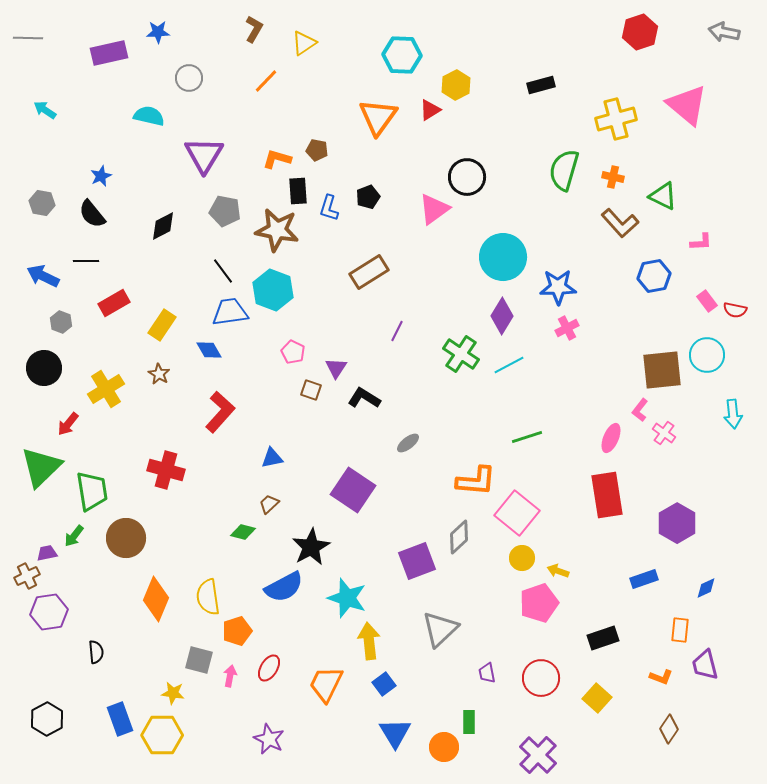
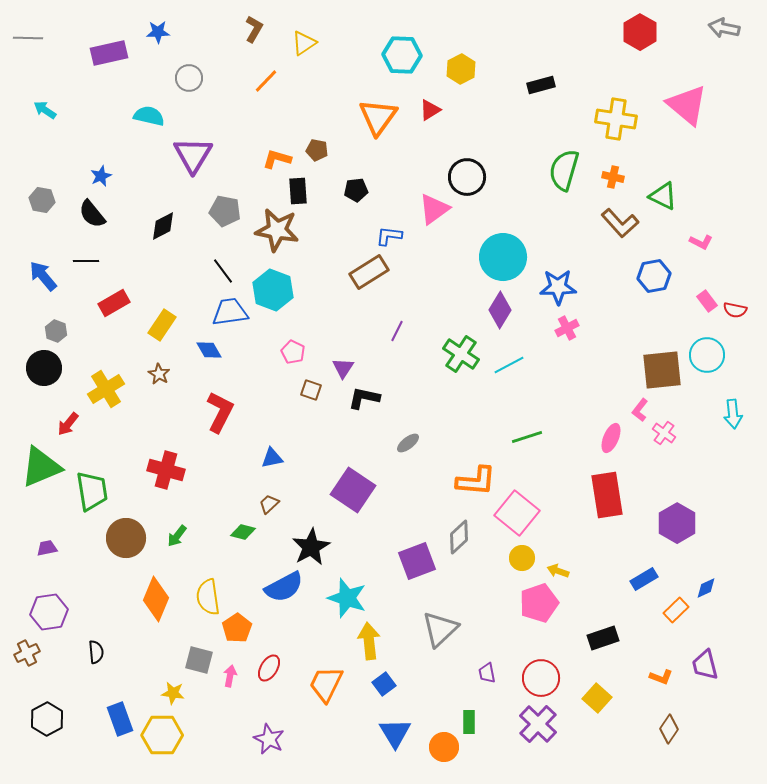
red hexagon at (640, 32): rotated 12 degrees counterclockwise
gray arrow at (724, 32): moved 4 px up
yellow hexagon at (456, 85): moved 5 px right, 16 px up
yellow cross at (616, 119): rotated 24 degrees clockwise
purple triangle at (204, 155): moved 11 px left
black pentagon at (368, 197): moved 12 px left, 7 px up; rotated 15 degrees clockwise
gray hexagon at (42, 203): moved 3 px up
blue L-shape at (329, 208): moved 60 px right, 28 px down; rotated 80 degrees clockwise
pink L-shape at (701, 242): rotated 30 degrees clockwise
blue arrow at (43, 276): rotated 24 degrees clockwise
purple diamond at (502, 316): moved 2 px left, 6 px up
gray hexagon at (61, 322): moved 5 px left, 9 px down
purple triangle at (336, 368): moved 7 px right
black L-shape at (364, 398): rotated 20 degrees counterclockwise
red L-shape at (220, 412): rotated 15 degrees counterclockwise
green triangle at (41, 467): rotated 21 degrees clockwise
green arrow at (74, 536): moved 103 px right
purple trapezoid at (47, 553): moved 5 px up
brown cross at (27, 576): moved 77 px down
blue rectangle at (644, 579): rotated 12 degrees counterclockwise
orange rectangle at (680, 630): moved 4 px left, 20 px up; rotated 40 degrees clockwise
orange pentagon at (237, 631): moved 3 px up; rotated 16 degrees counterclockwise
purple cross at (538, 755): moved 31 px up
